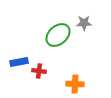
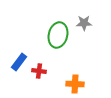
green ellipse: rotated 35 degrees counterclockwise
blue rectangle: rotated 42 degrees counterclockwise
